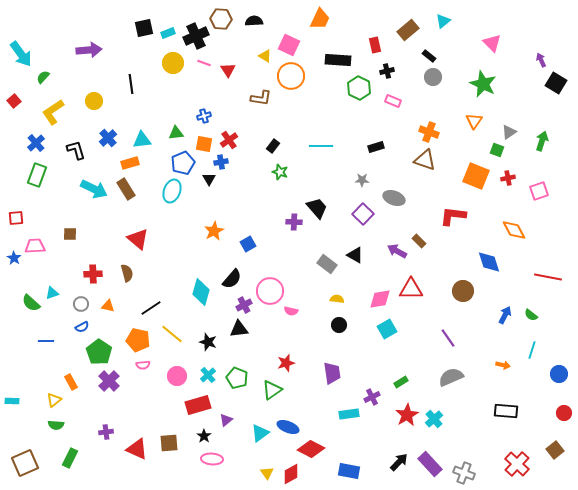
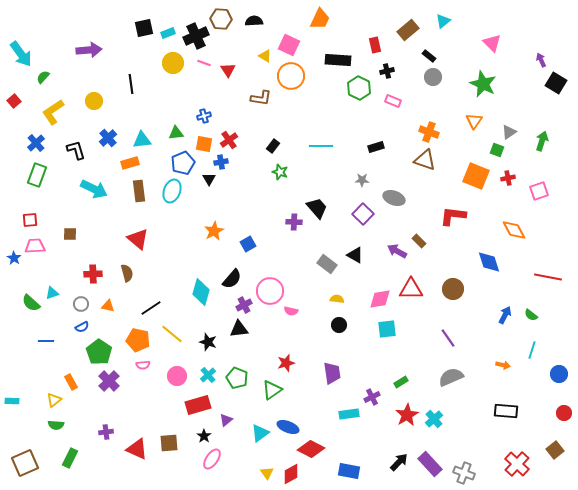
brown rectangle at (126, 189): moved 13 px right, 2 px down; rotated 25 degrees clockwise
red square at (16, 218): moved 14 px right, 2 px down
brown circle at (463, 291): moved 10 px left, 2 px up
cyan square at (387, 329): rotated 24 degrees clockwise
pink ellipse at (212, 459): rotated 60 degrees counterclockwise
